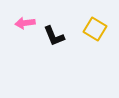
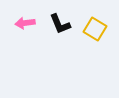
black L-shape: moved 6 px right, 12 px up
